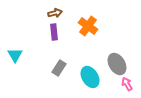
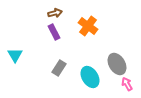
purple rectangle: rotated 21 degrees counterclockwise
